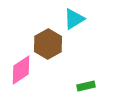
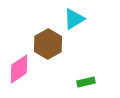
pink diamond: moved 2 px left, 1 px up
green rectangle: moved 4 px up
